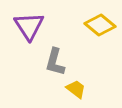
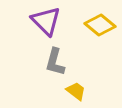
purple triangle: moved 17 px right, 5 px up; rotated 12 degrees counterclockwise
yellow trapezoid: moved 2 px down
